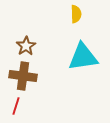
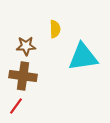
yellow semicircle: moved 21 px left, 15 px down
brown star: rotated 30 degrees clockwise
red line: rotated 18 degrees clockwise
